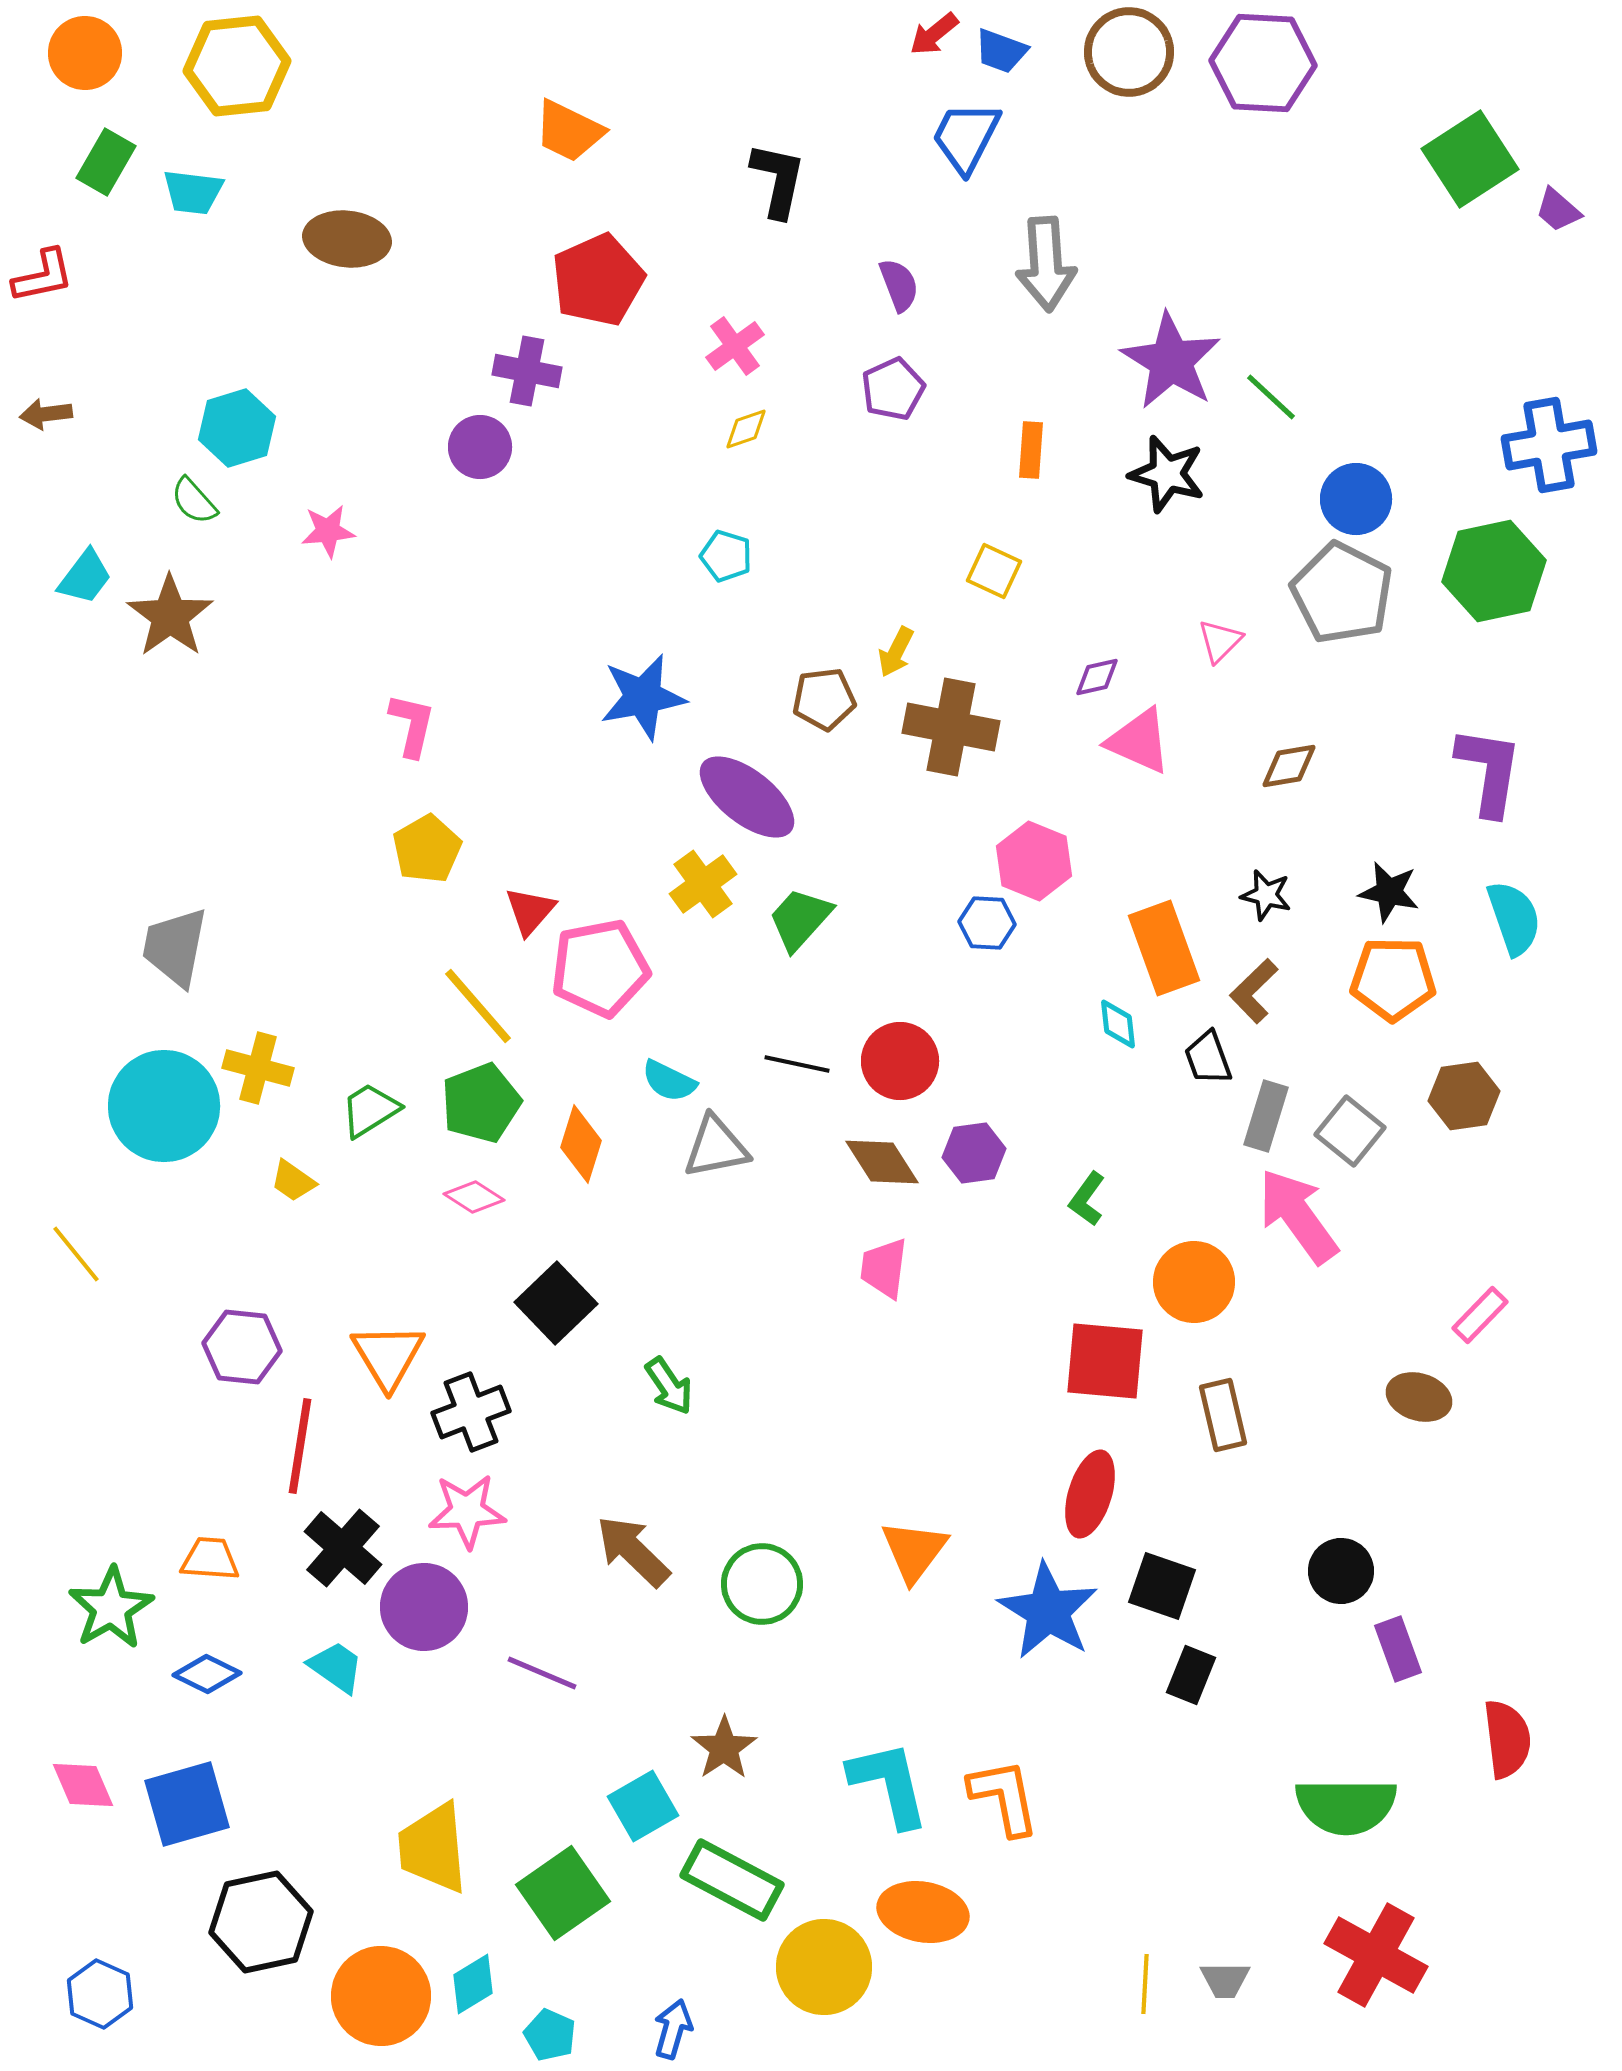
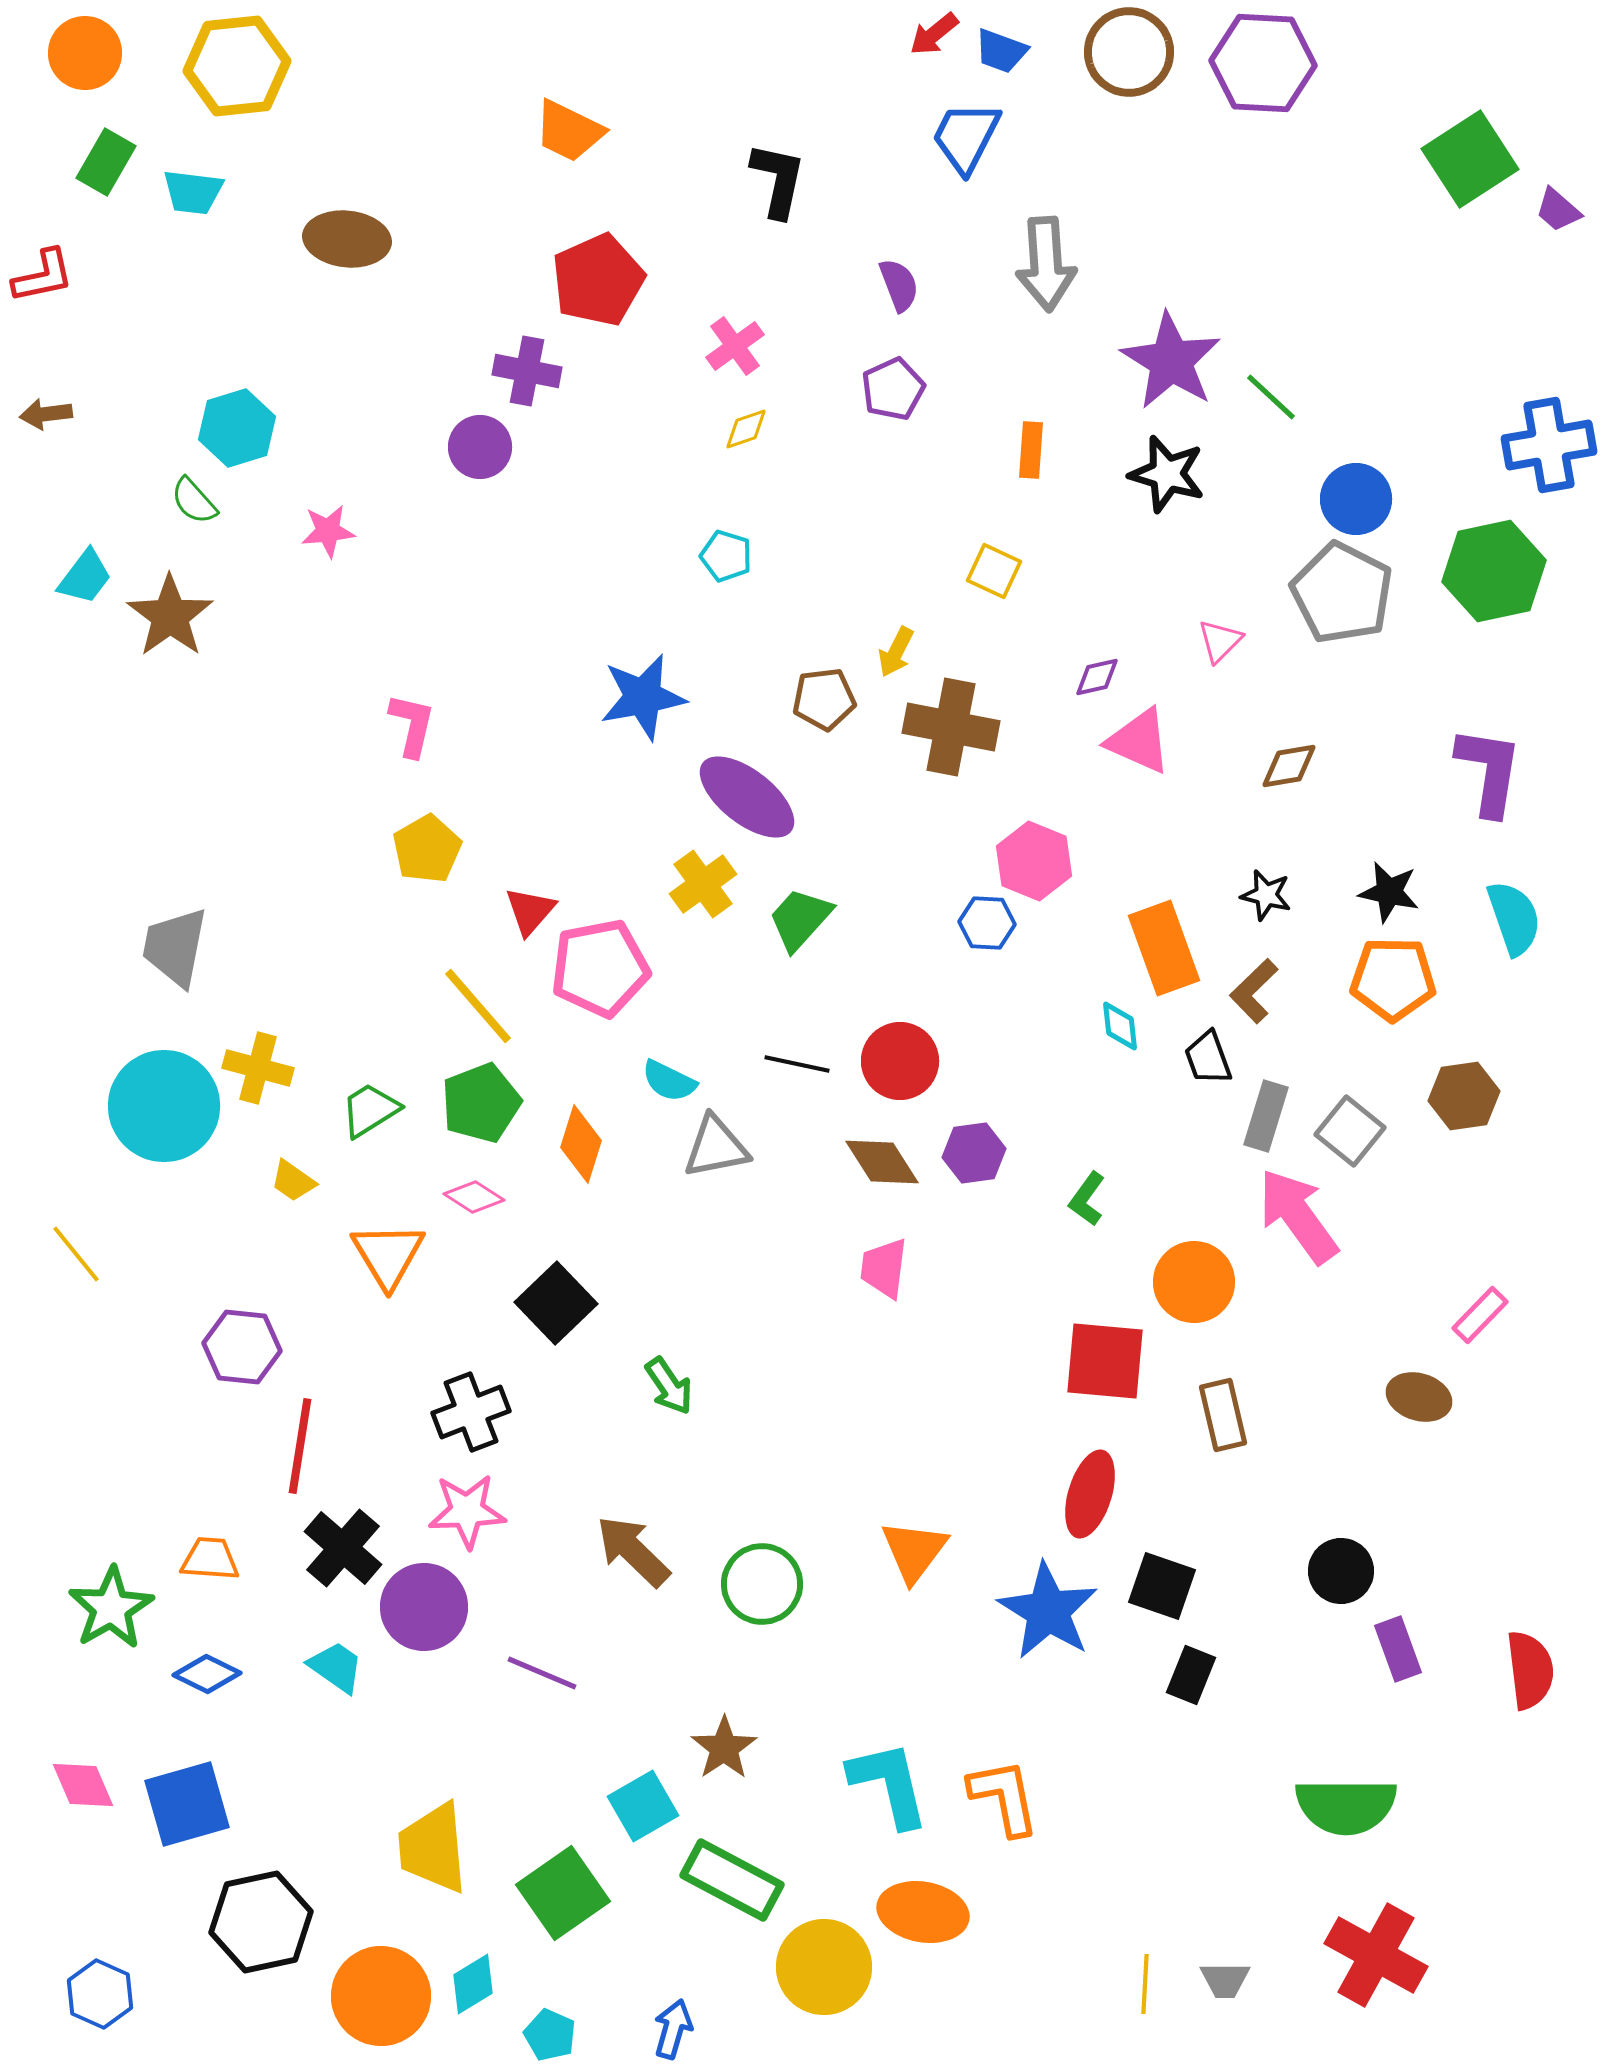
cyan diamond at (1118, 1024): moved 2 px right, 2 px down
orange triangle at (388, 1356): moved 101 px up
red semicircle at (1507, 1739): moved 23 px right, 69 px up
